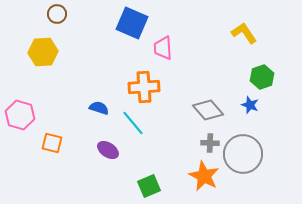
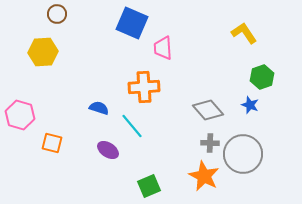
cyan line: moved 1 px left, 3 px down
